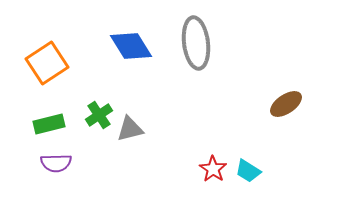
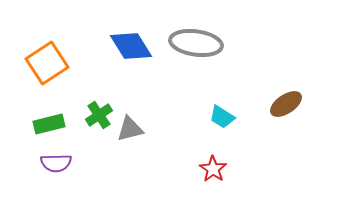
gray ellipse: rotated 75 degrees counterclockwise
cyan trapezoid: moved 26 px left, 54 px up
